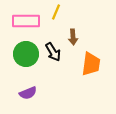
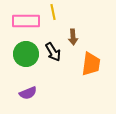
yellow line: moved 3 px left; rotated 35 degrees counterclockwise
